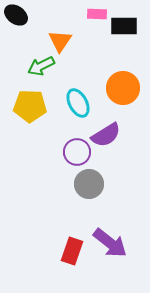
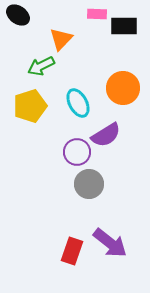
black ellipse: moved 2 px right
orange triangle: moved 1 px right, 2 px up; rotated 10 degrees clockwise
yellow pentagon: rotated 20 degrees counterclockwise
